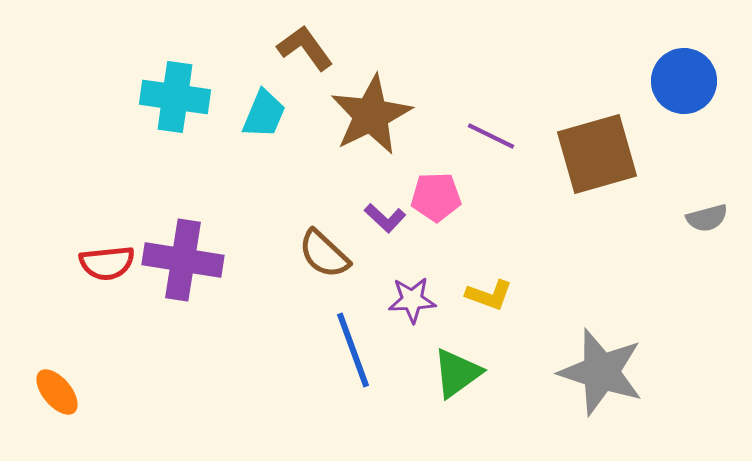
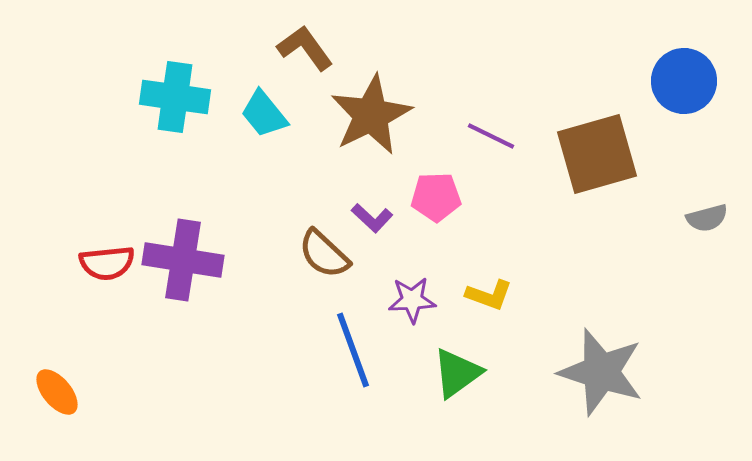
cyan trapezoid: rotated 118 degrees clockwise
purple L-shape: moved 13 px left
